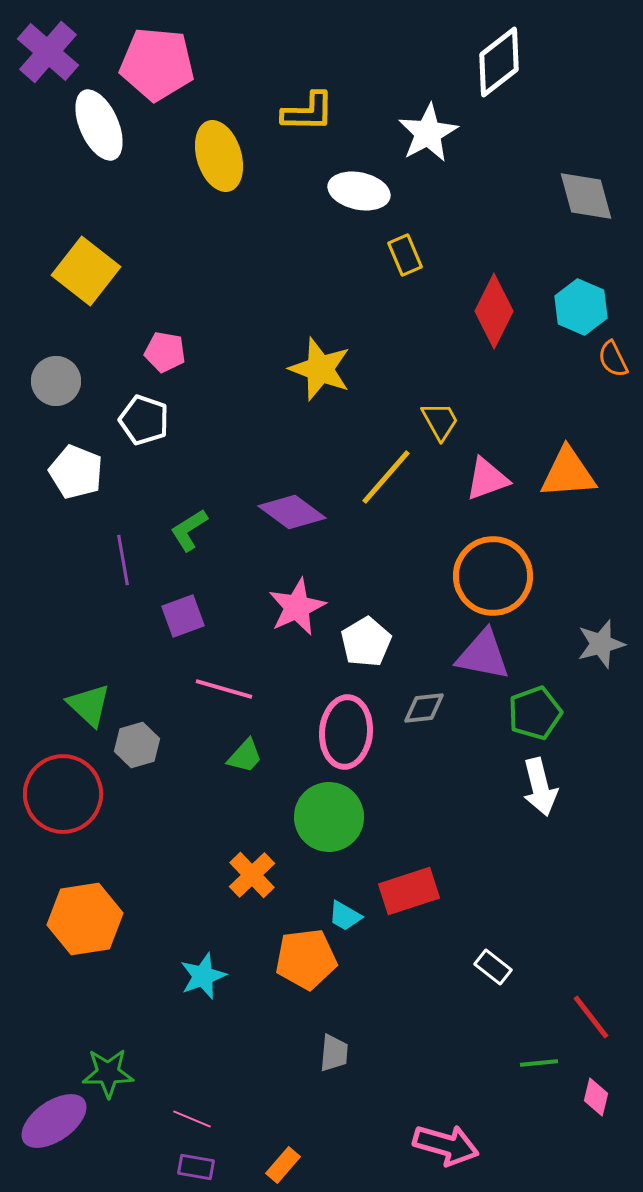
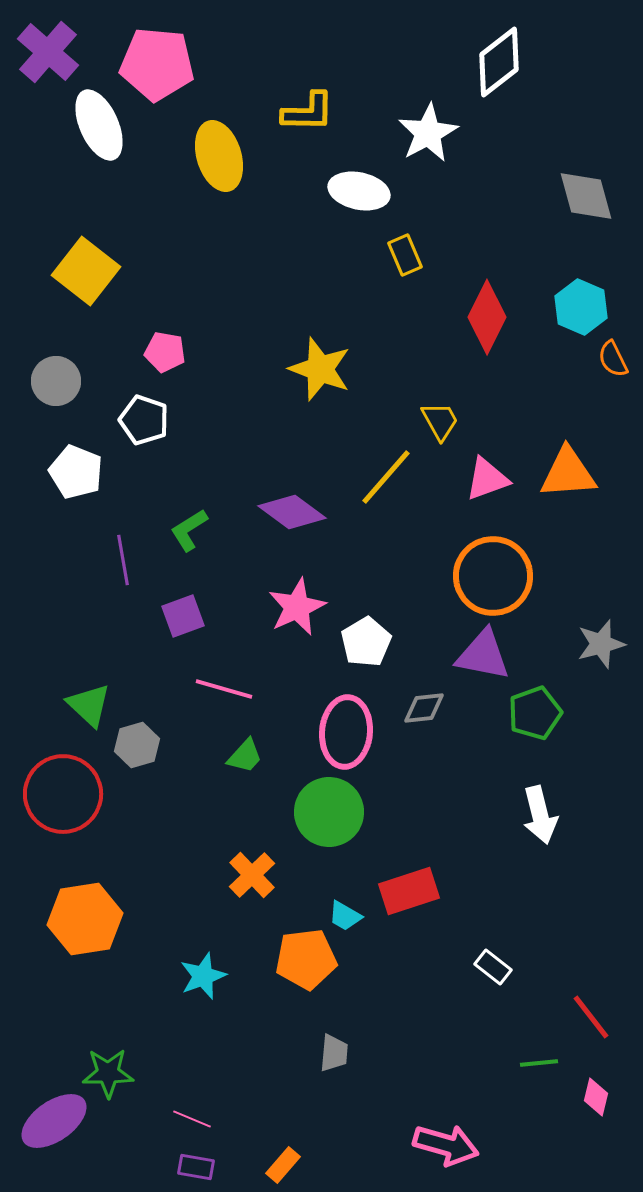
red diamond at (494, 311): moved 7 px left, 6 px down
white arrow at (540, 787): moved 28 px down
green circle at (329, 817): moved 5 px up
